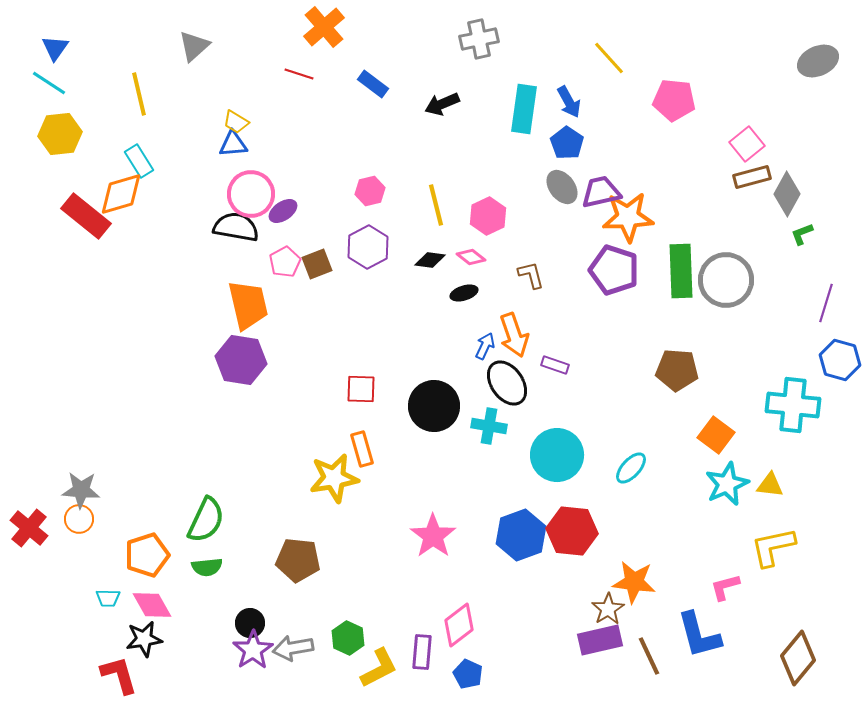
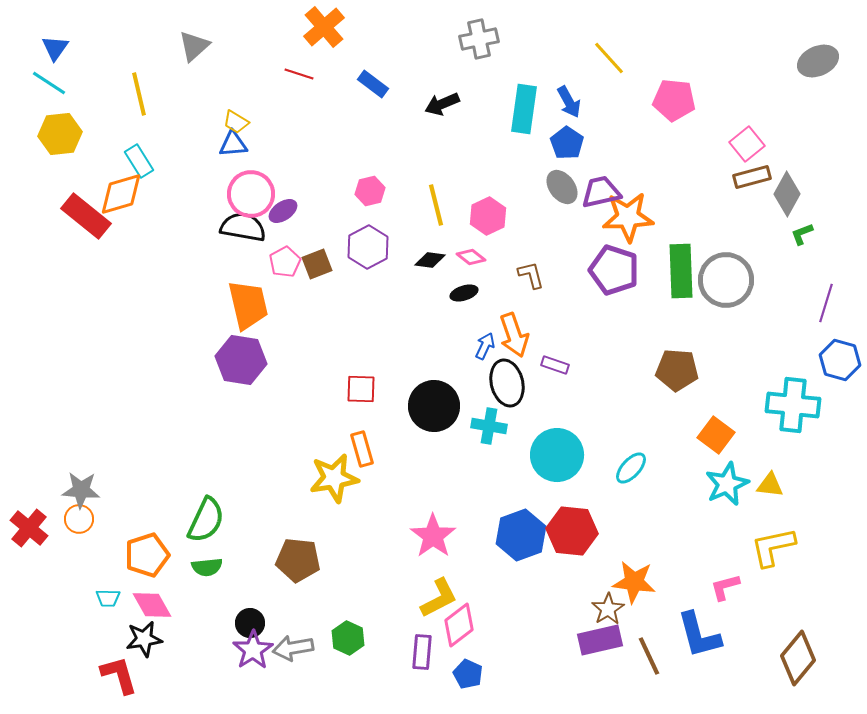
black semicircle at (236, 227): moved 7 px right
black ellipse at (507, 383): rotated 21 degrees clockwise
yellow L-shape at (379, 668): moved 60 px right, 70 px up
